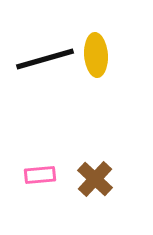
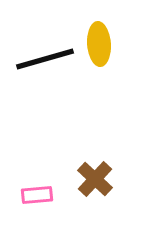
yellow ellipse: moved 3 px right, 11 px up
pink rectangle: moved 3 px left, 20 px down
